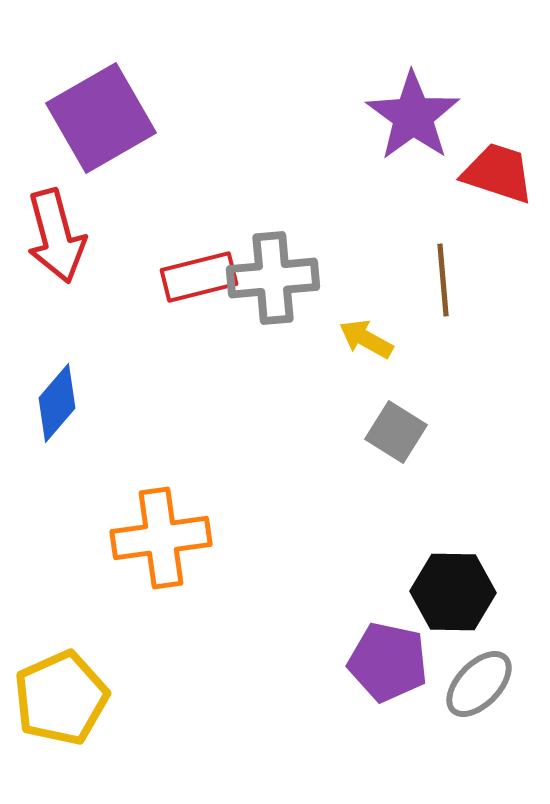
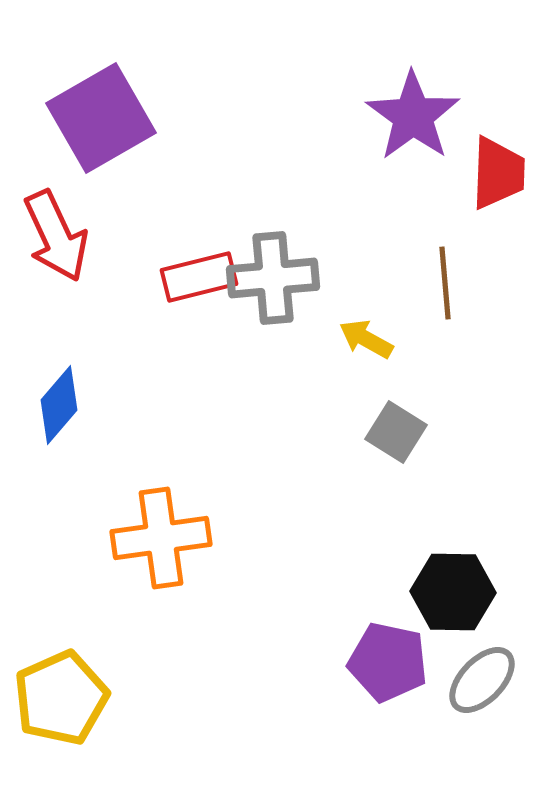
red trapezoid: rotated 74 degrees clockwise
red arrow: rotated 10 degrees counterclockwise
brown line: moved 2 px right, 3 px down
blue diamond: moved 2 px right, 2 px down
gray ellipse: moved 3 px right, 4 px up
